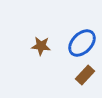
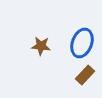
blue ellipse: rotated 24 degrees counterclockwise
